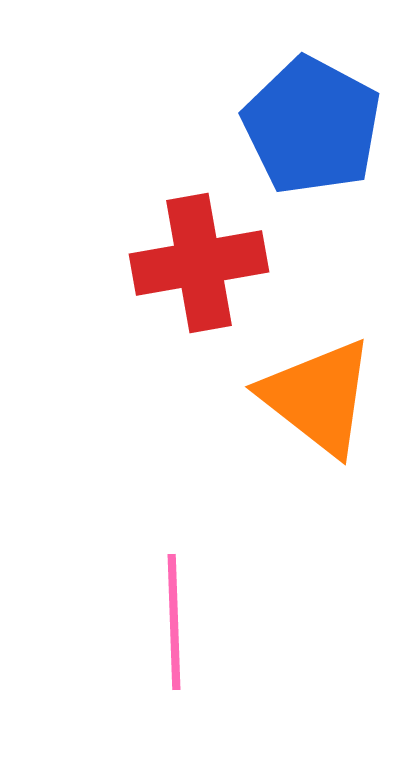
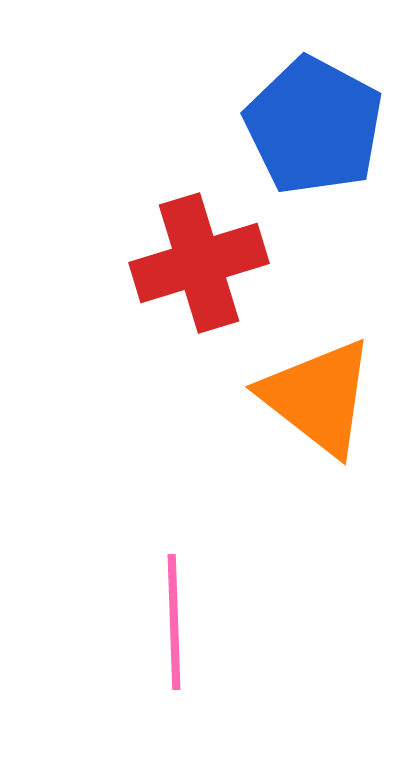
blue pentagon: moved 2 px right
red cross: rotated 7 degrees counterclockwise
